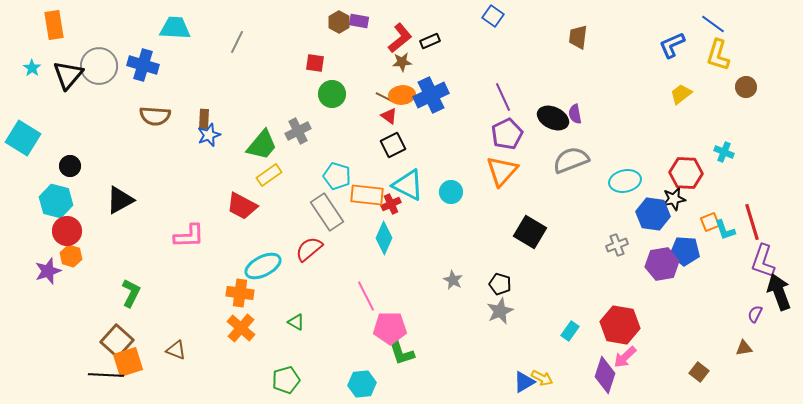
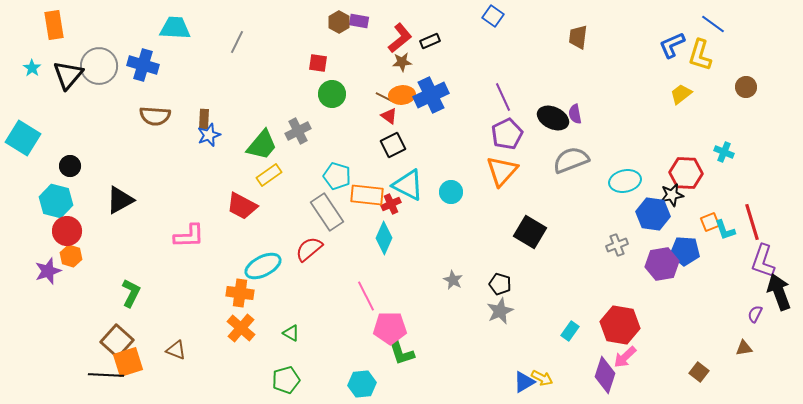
yellow L-shape at (718, 55): moved 18 px left
red square at (315, 63): moved 3 px right
black star at (674, 199): moved 2 px left, 4 px up
green triangle at (296, 322): moved 5 px left, 11 px down
